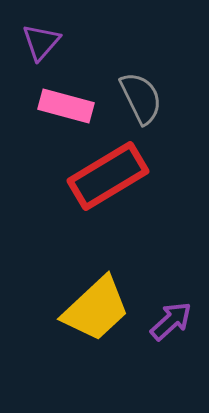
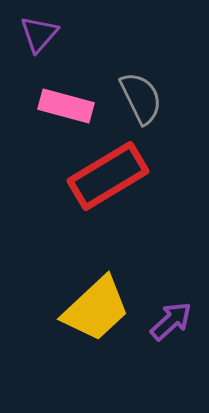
purple triangle: moved 2 px left, 8 px up
